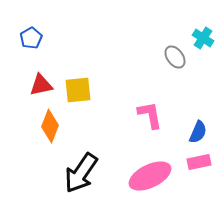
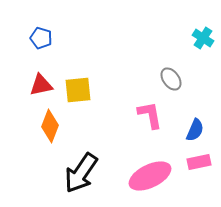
blue pentagon: moved 10 px right; rotated 25 degrees counterclockwise
gray ellipse: moved 4 px left, 22 px down
blue semicircle: moved 3 px left, 2 px up
